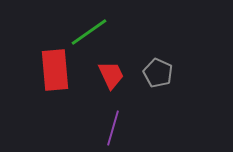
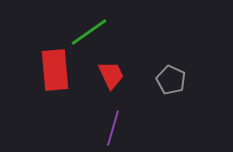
gray pentagon: moved 13 px right, 7 px down
